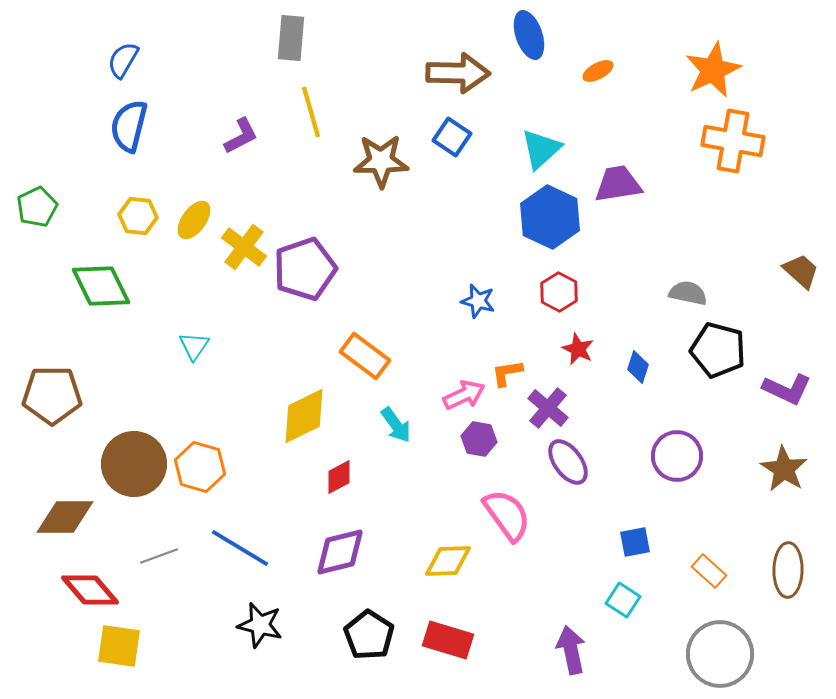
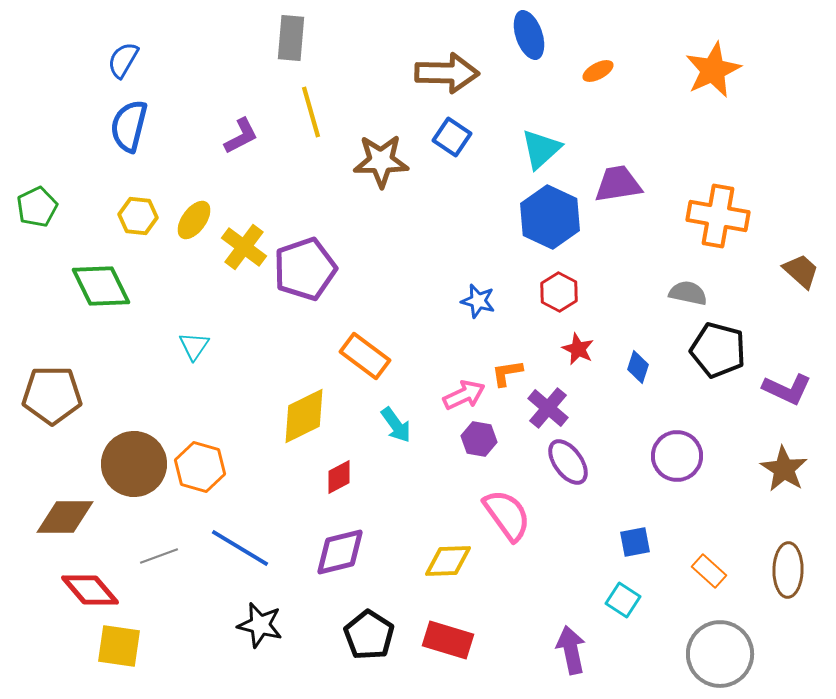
brown arrow at (458, 73): moved 11 px left
orange cross at (733, 141): moved 15 px left, 75 px down
